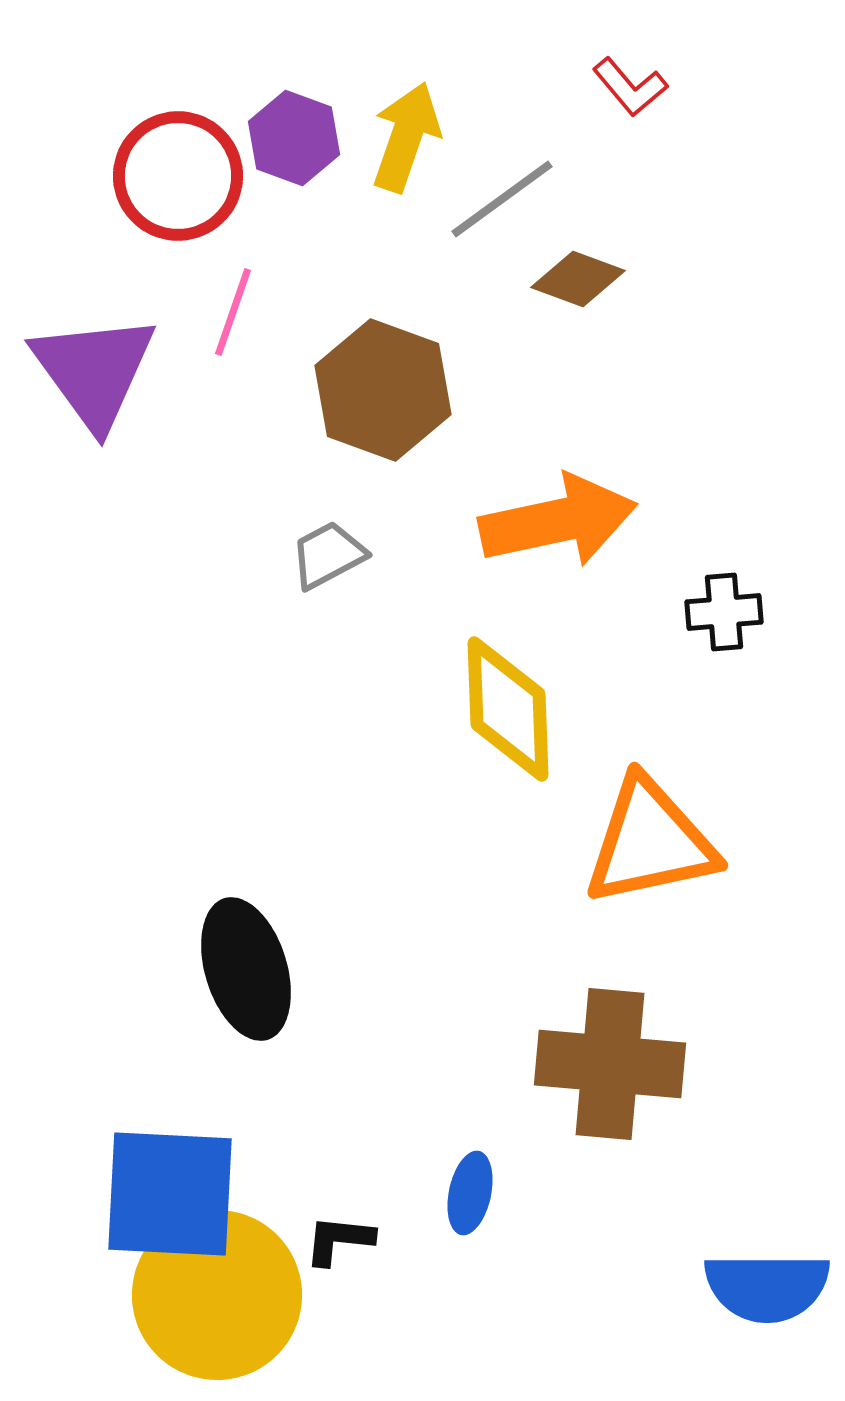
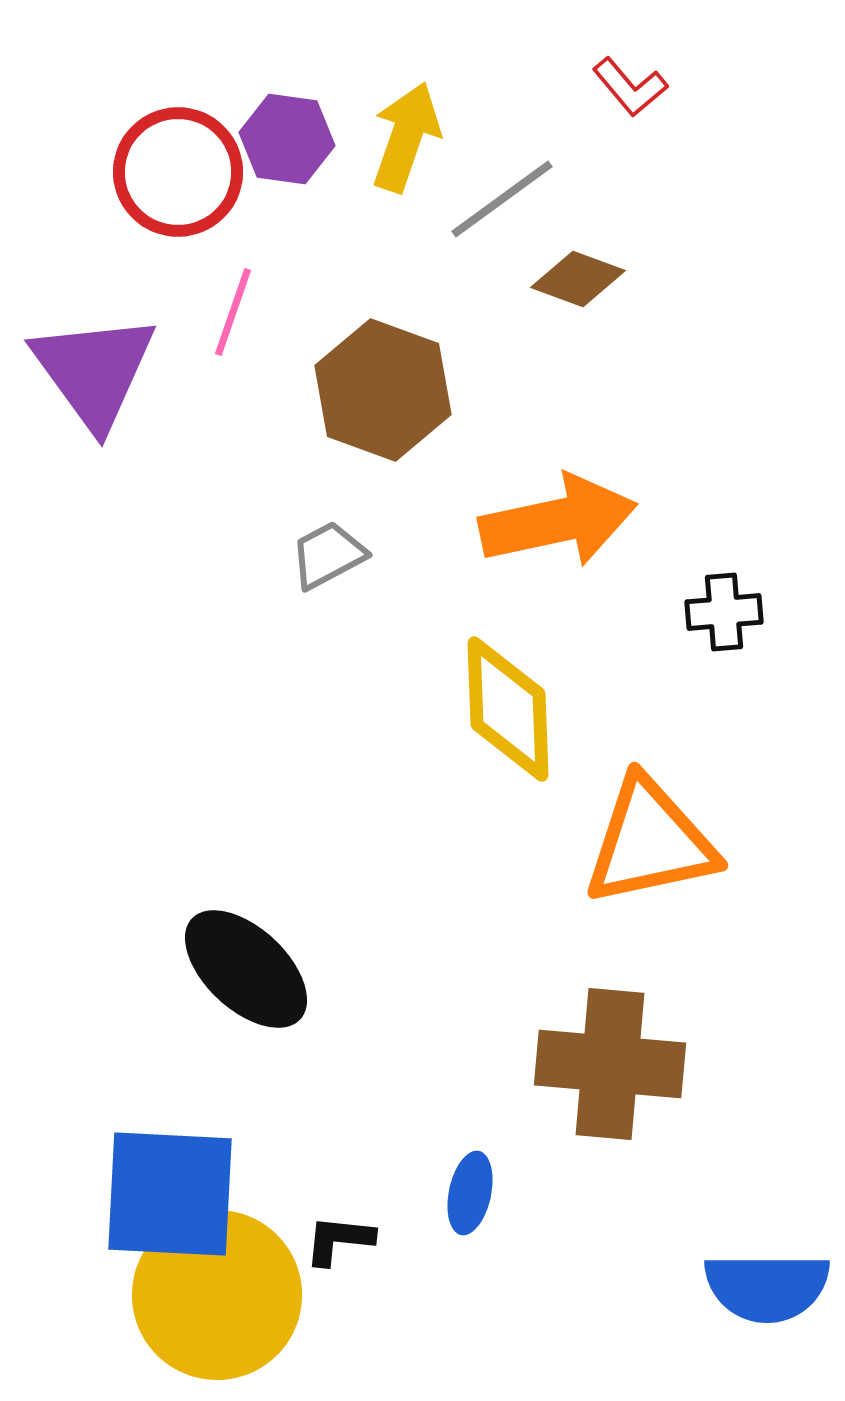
purple hexagon: moved 7 px left, 1 px down; rotated 12 degrees counterclockwise
red circle: moved 4 px up
black ellipse: rotated 30 degrees counterclockwise
